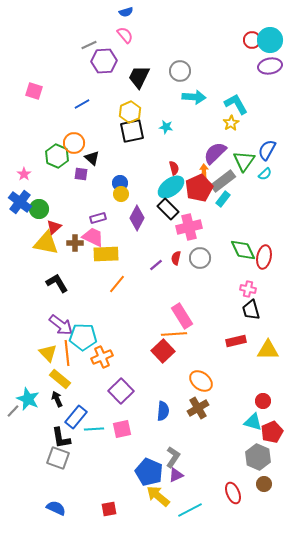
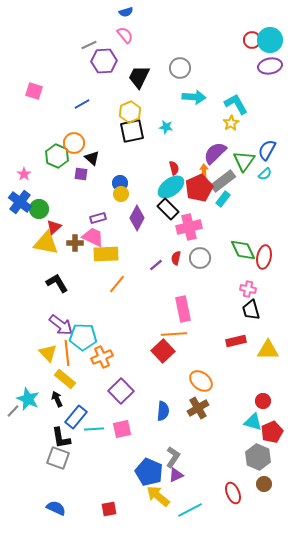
gray circle at (180, 71): moved 3 px up
pink rectangle at (182, 316): moved 1 px right, 7 px up; rotated 20 degrees clockwise
yellow rectangle at (60, 379): moved 5 px right
